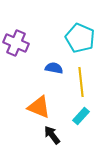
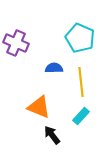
blue semicircle: rotated 12 degrees counterclockwise
